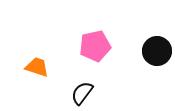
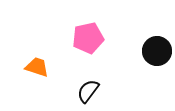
pink pentagon: moved 7 px left, 8 px up
black semicircle: moved 6 px right, 2 px up
